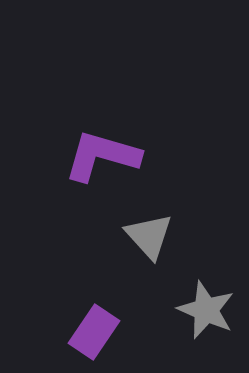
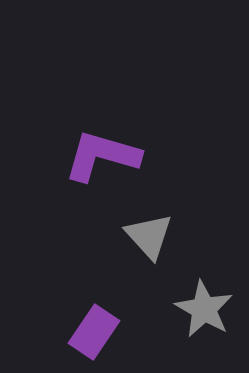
gray star: moved 2 px left, 1 px up; rotated 6 degrees clockwise
